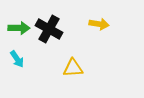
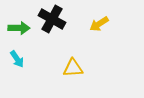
yellow arrow: rotated 138 degrees clockwise
black cross: moved 3 px right, 10 px up
